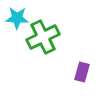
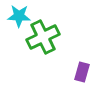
cyan star: moved 2 px right, 2 px up
